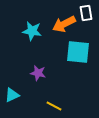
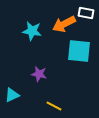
white rectangle: rotated 70 degrees counterclockwise
cyan square: moved 1 px right, 1 px up
purple star: moved 1 px right, 1 px down
